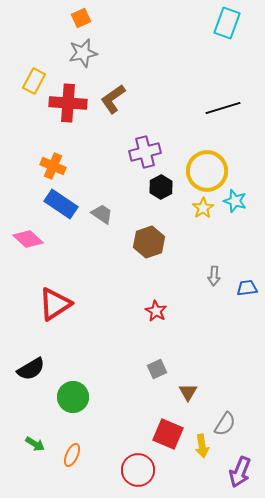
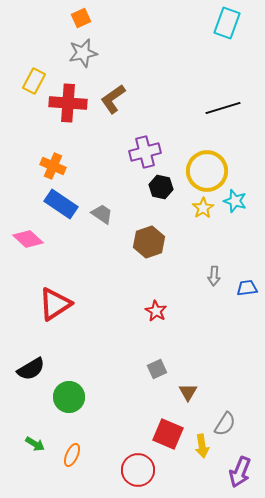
black hexagon: rotated 20 degrees counterclockwise
green circle: moved 4 px left
